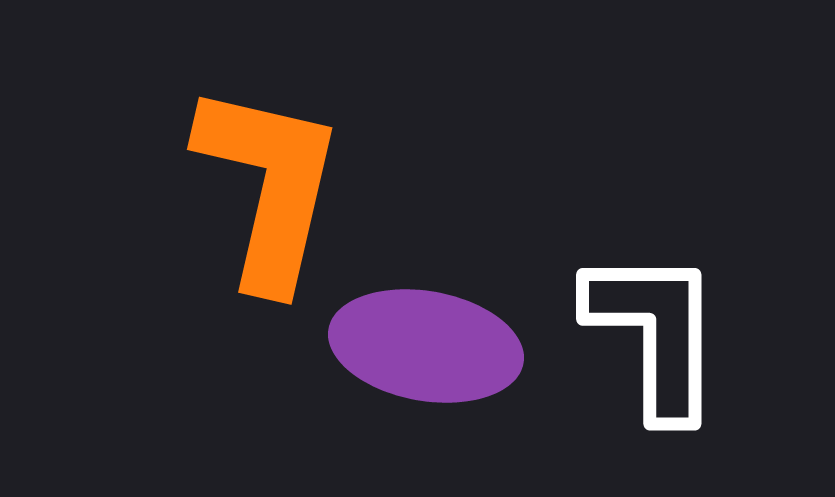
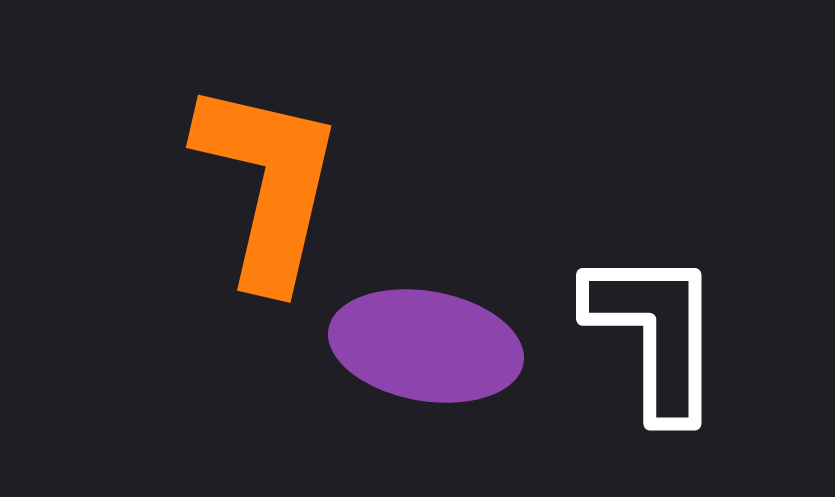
orange L-shape: moved 1 px left, 2 px up
